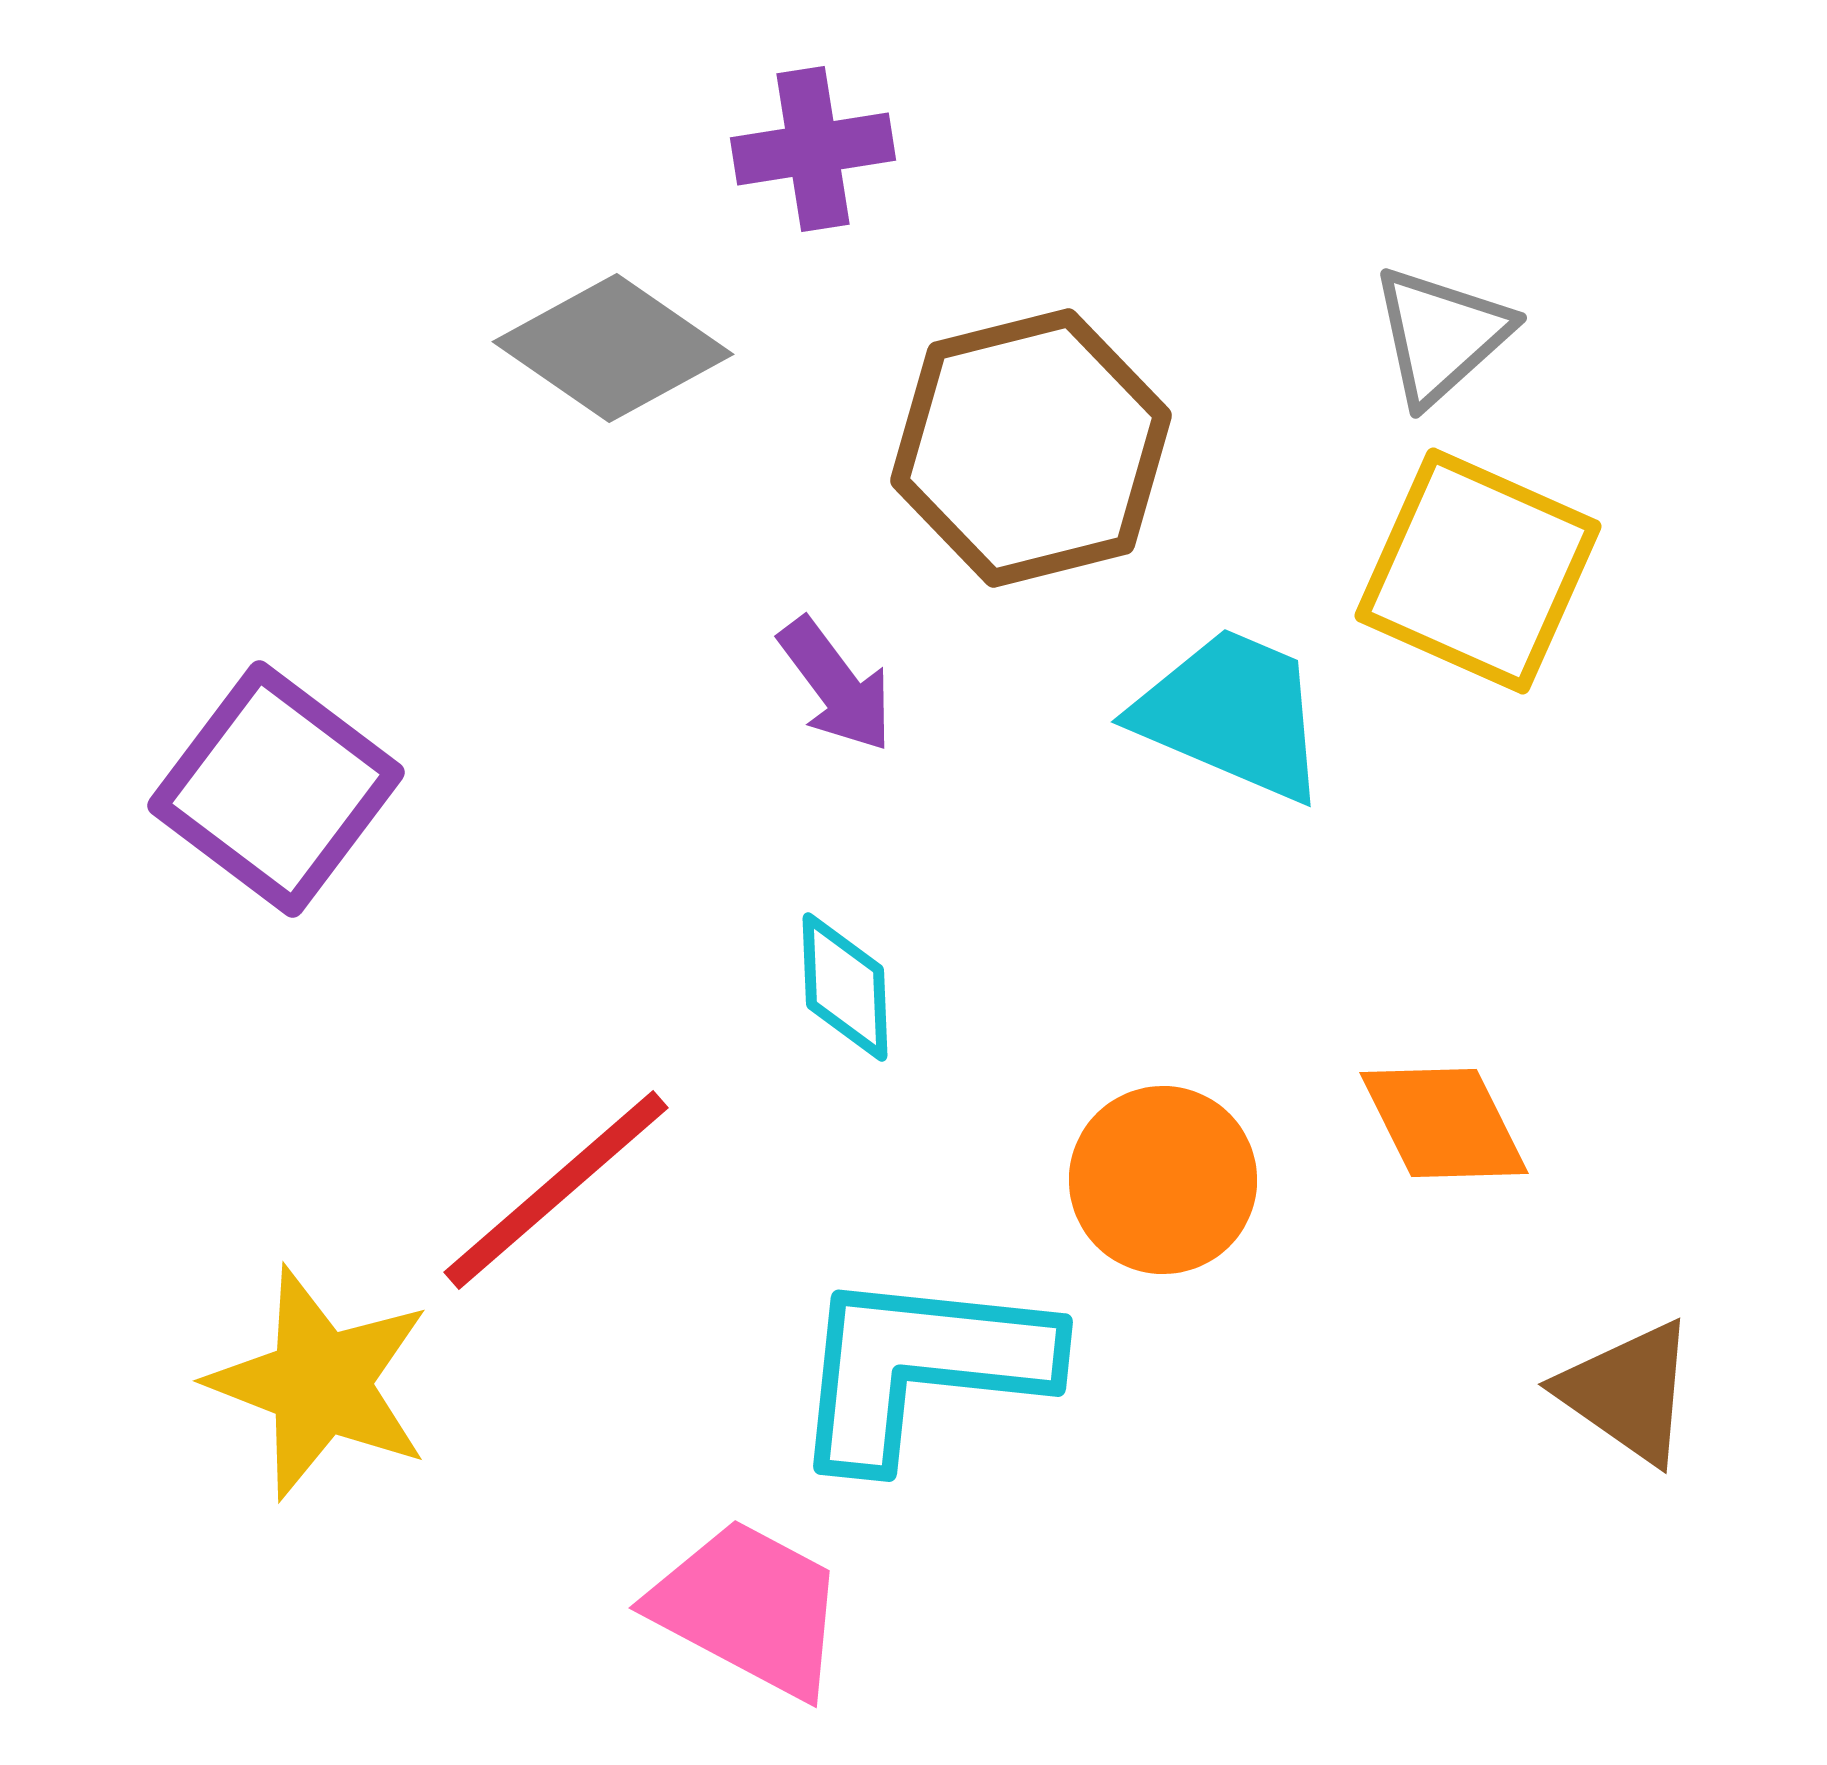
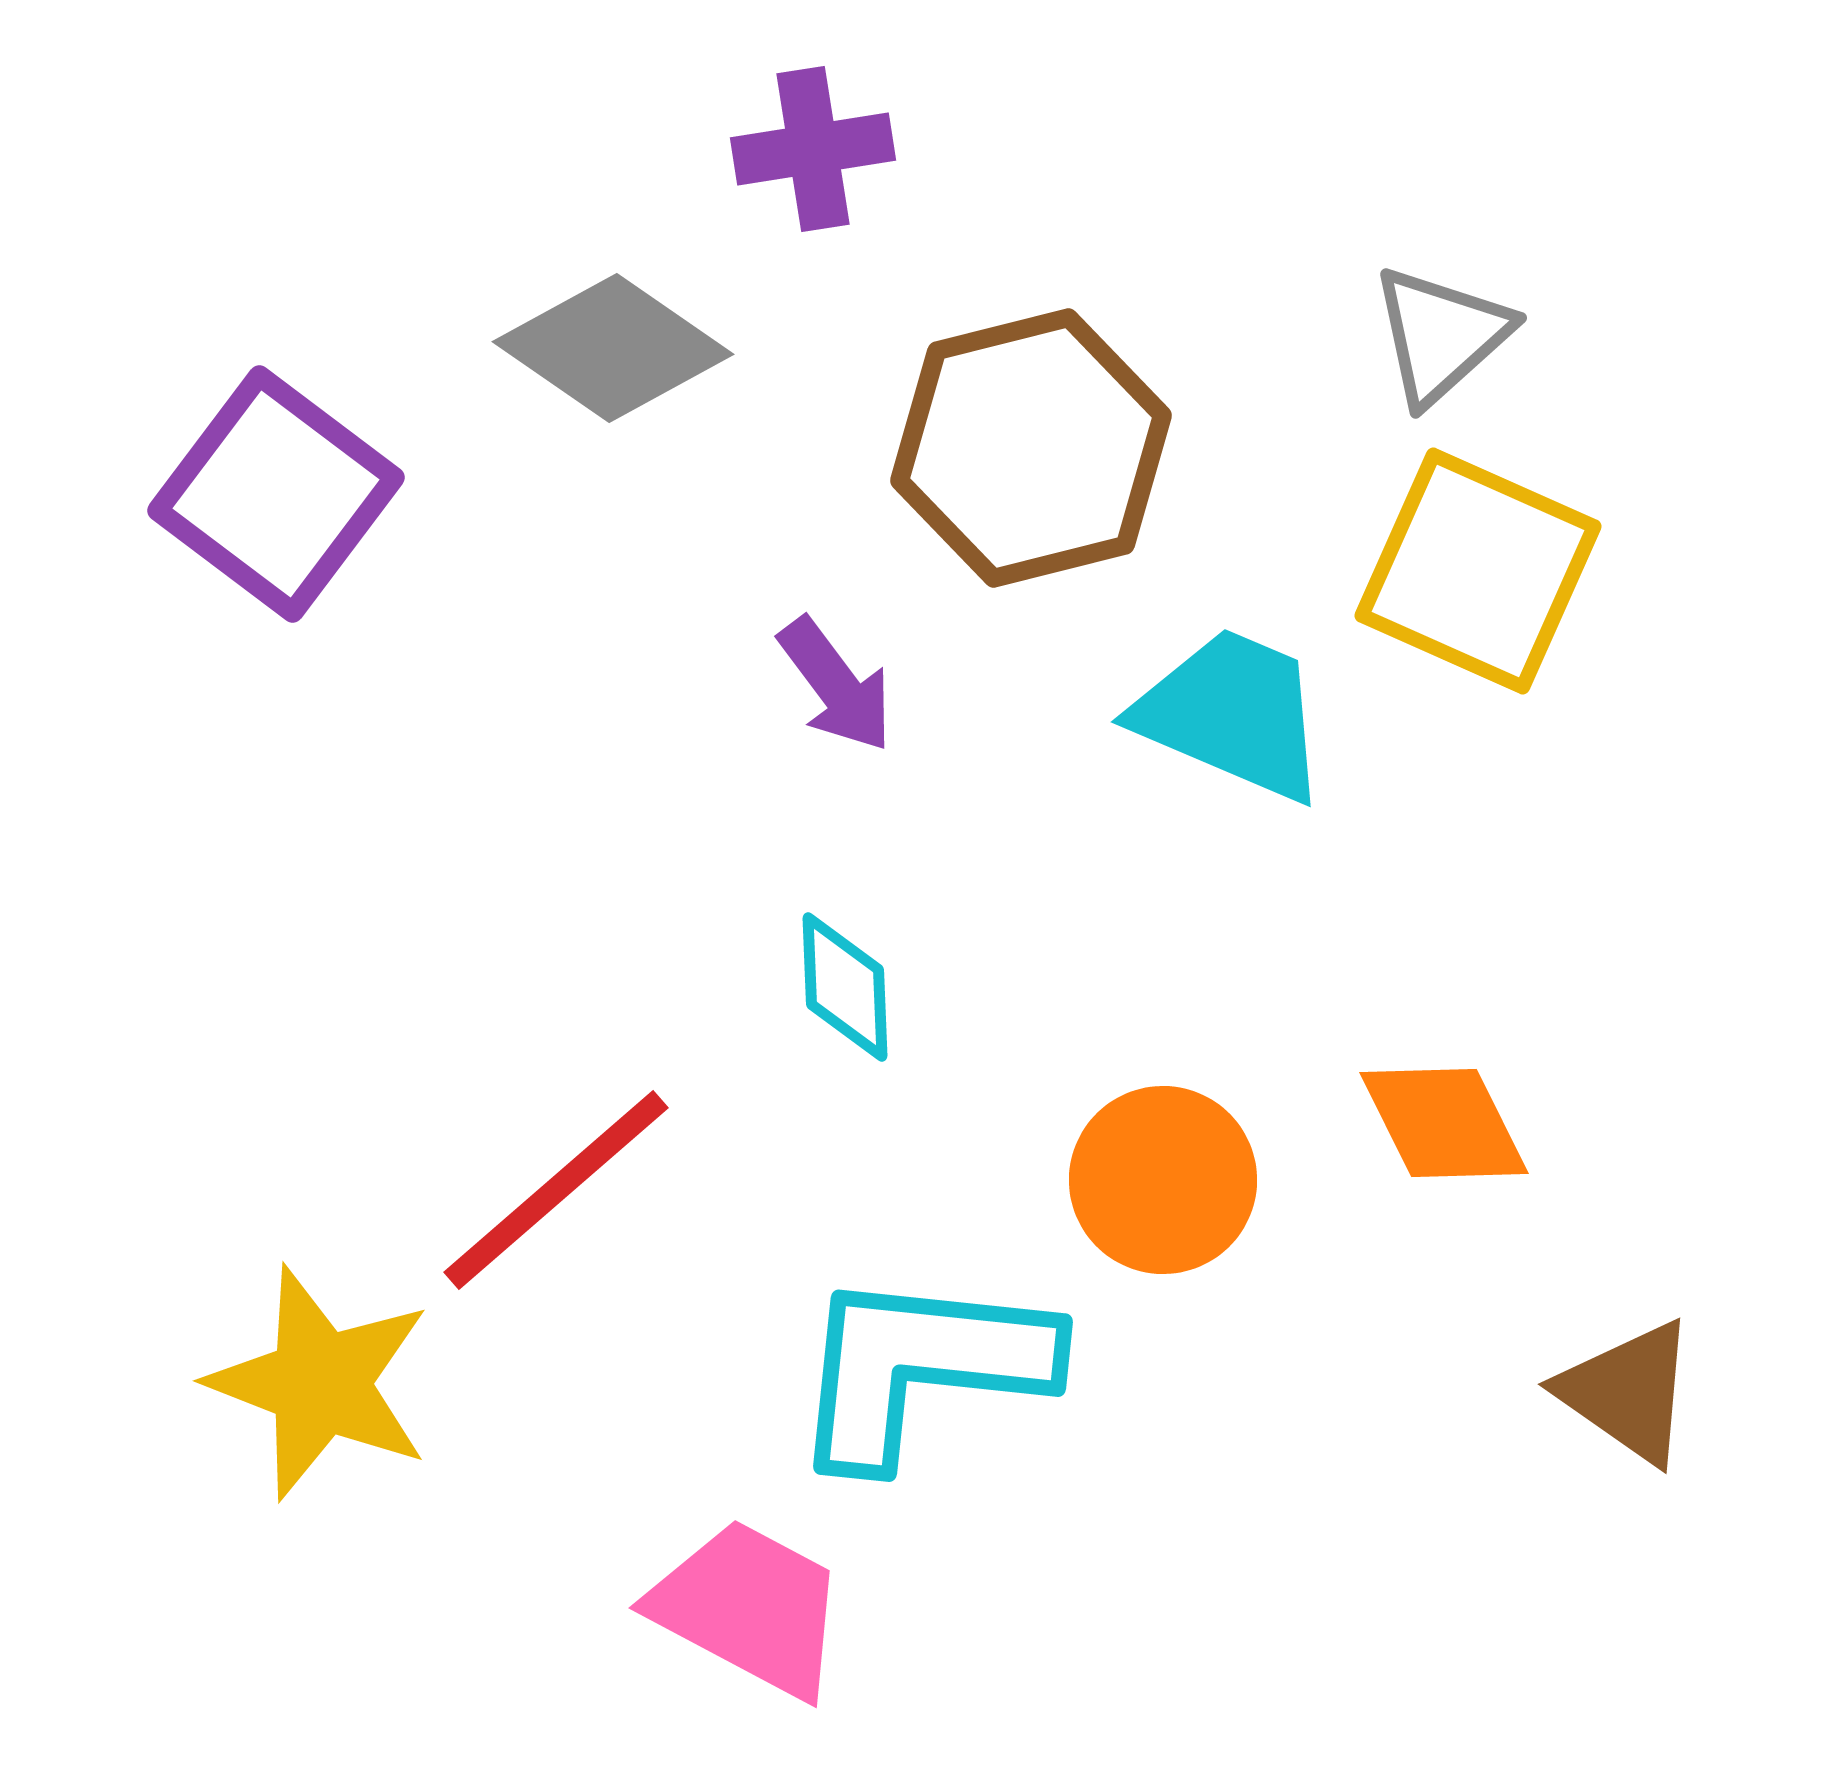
purple square: moved 295 px up
